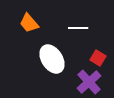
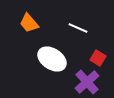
white line: rotated 24 degrees clockwise
white ellipse: rotated 24 degrees counterclockwise
purple cross: moved 2 px left
